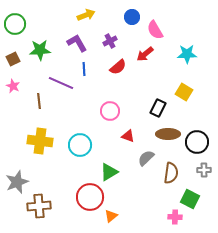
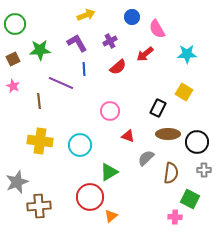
pink semicircle: moved 2 px right, 1 px up
